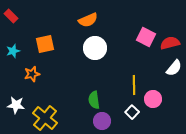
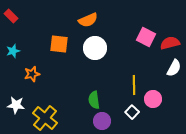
orange square: moved 14 px right; rotated 18 degrees clockwise
white semicircle: rotated 12 degrees counterclockwise
